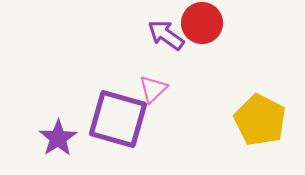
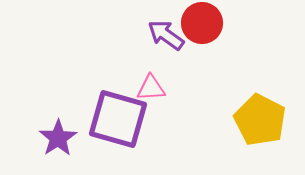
pink triangle: moved 2 px left, 1 px up; rotated 40 degrees clockwise
